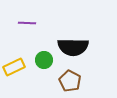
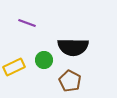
purple line: rotated 18 degrees clockwise
